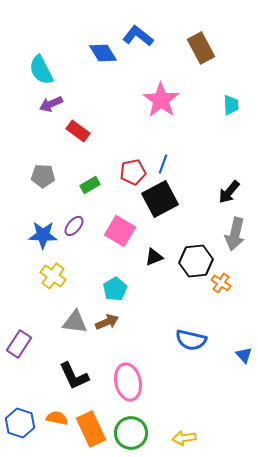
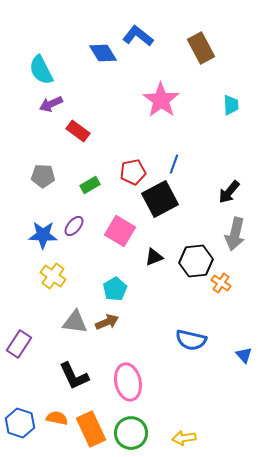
blue line: moved 11 px right
